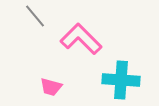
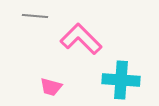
gray line: rotated 45 degrees counterclockwise
